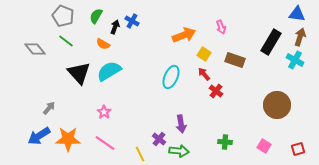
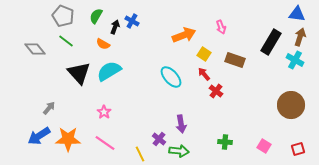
cyan ellipse: rotated 65 degrees counterclockwise
brown circle: moved 14 px right
